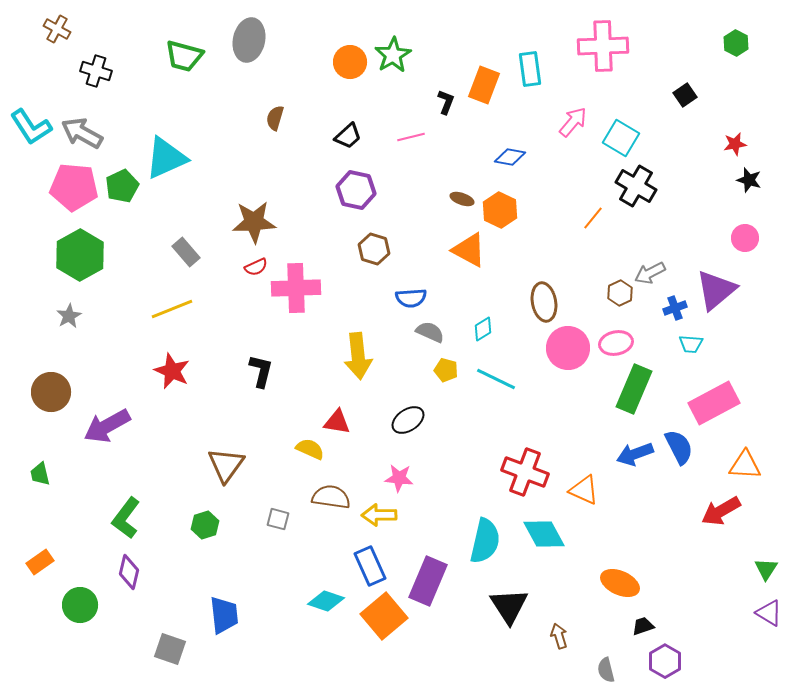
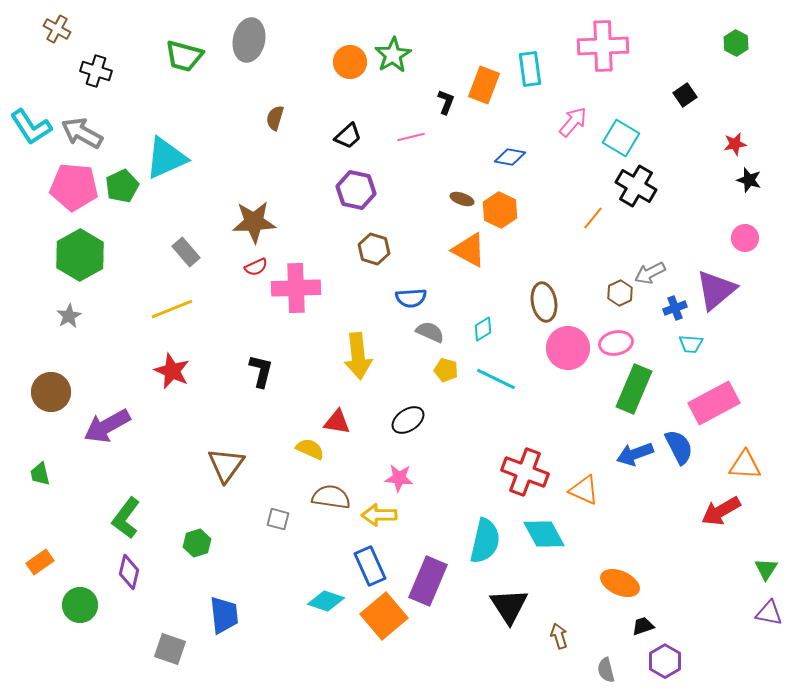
green hexagon at (205, 525): moved 8 px left, 18 px down
purple triangle at (769, 613): rotated 20 degrees counterclockwise
